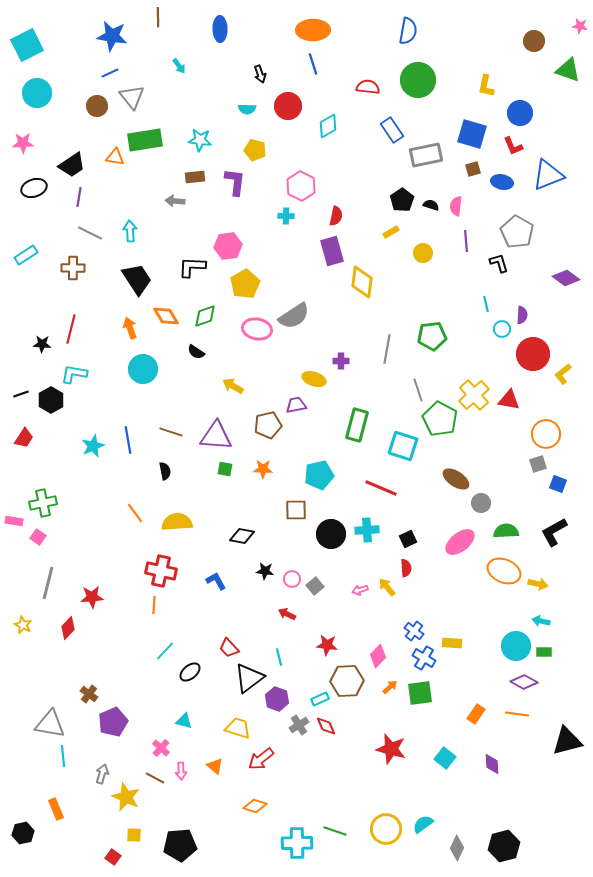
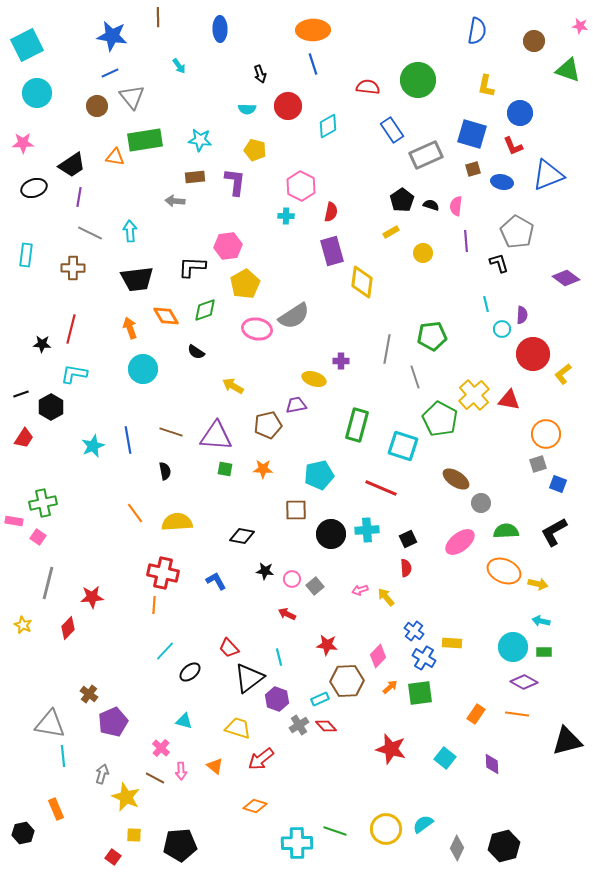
blue semicircle at (408, 31): moved 69 px right
gray rectangle at (426, 155): rotated 12 degrees counterclockwise
red semicircle at (336, 216): moved 5 px left, 4 px up
cyan rectangle at (26, 255): rotated 50 degrees counterclockwise
black trapezoid at (137, 279): rotated 116 degrees clockwise
green diamond at (205, 316): moved 6 px up
gray line at (418, 390): moved 3 px left, 13 px up
black hexagon at (51, 400): moved 7 px down
red cross at (161, 571): moved 2 px right, 2 px down
yellow arrow at (387, 587): moved 1 px left, 10 px down
cyan circle at (516, 646): moved 3 px left, 1 px down
red diamond at (326, 726): rotated 20 degrees counterclockwise
